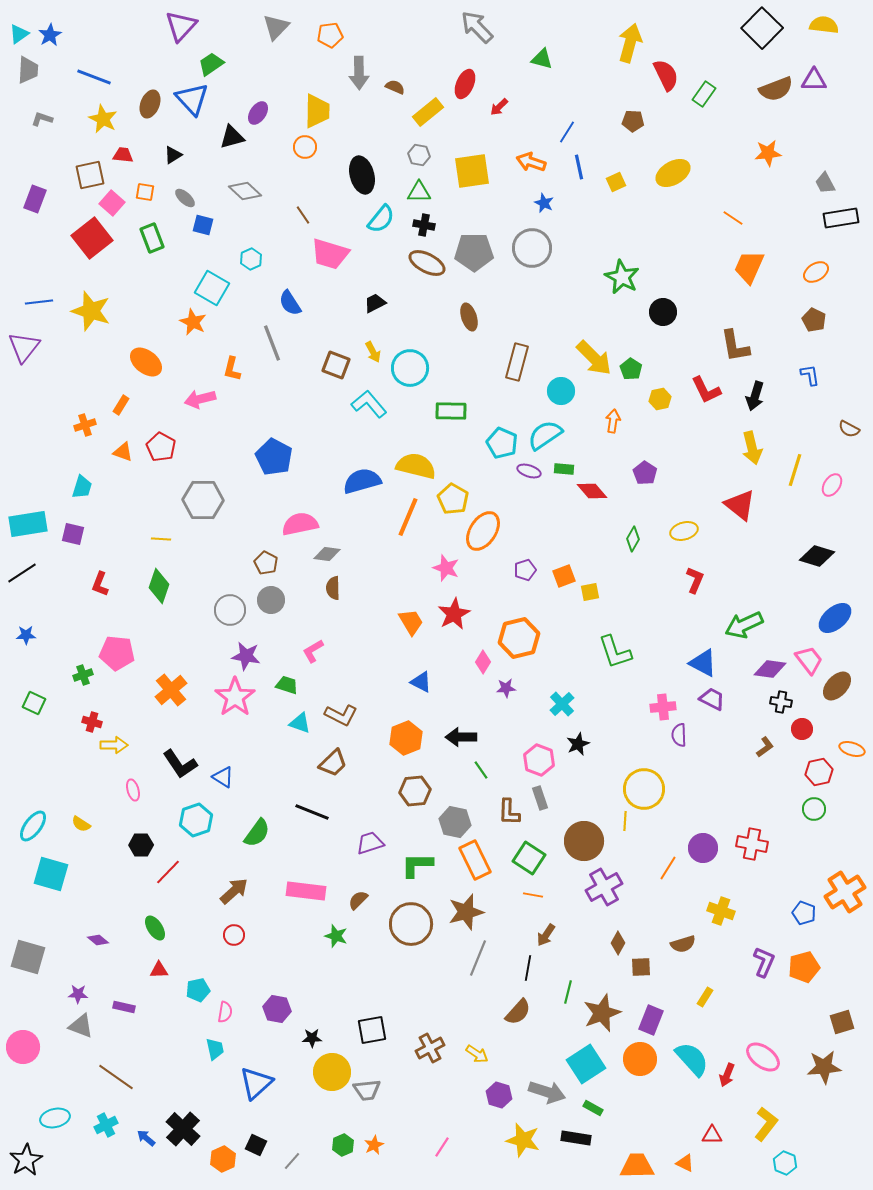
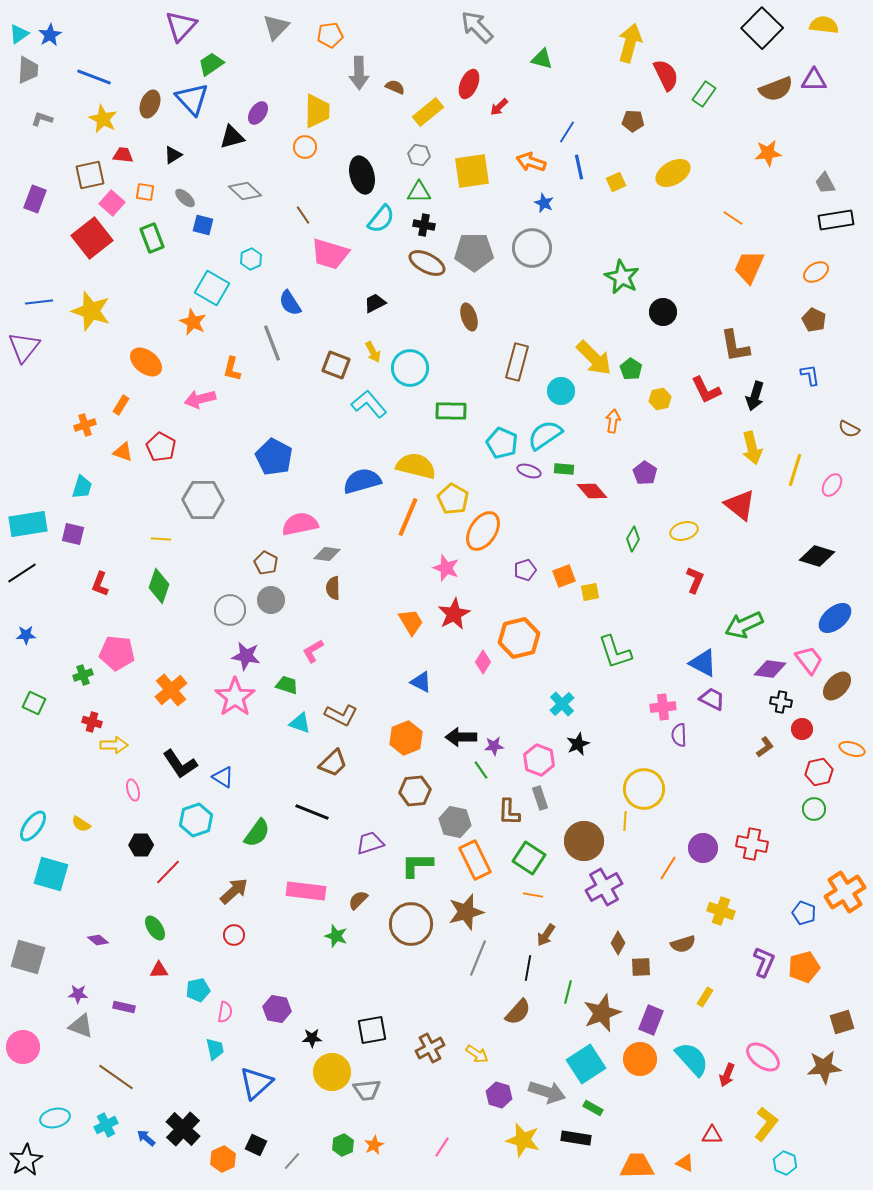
red ellipse at (465, 84): moved 4 px right
black rectangle at (841, 218): moved 5 px left, 2 px down
purple star at (506, 688): moved 12 px left, 58 px down
